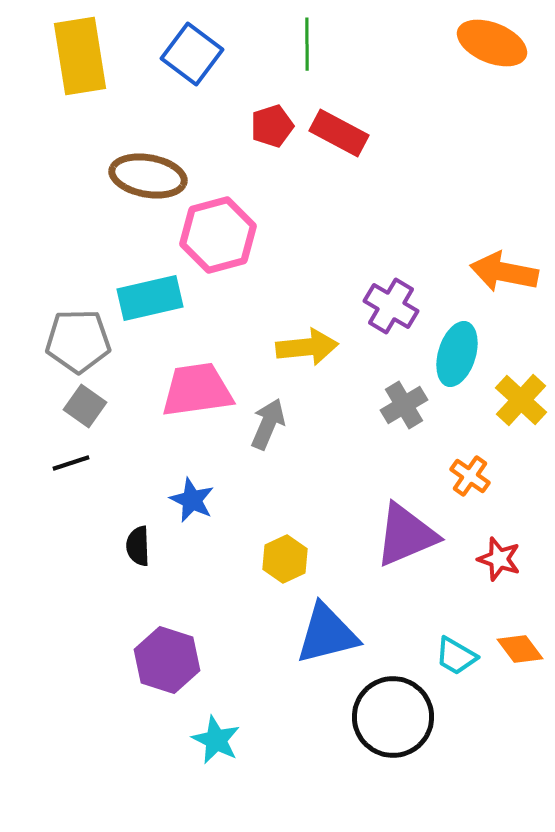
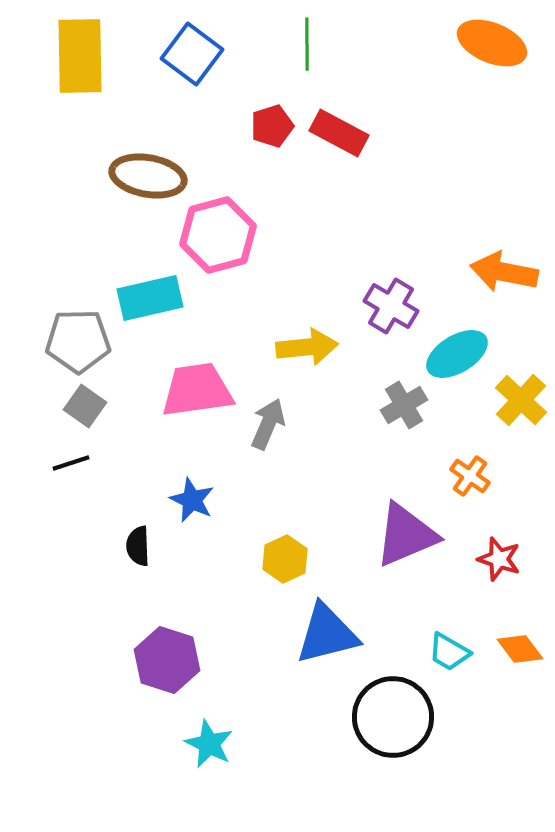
yellow rectangle: rotated 8 degrees clockwise
cyan ellipse: rotated 42 degrees clockwise
cyan trapezoid: moved 7 px left, 4 px up
cyan star: moved 7 px left, 4 px down
